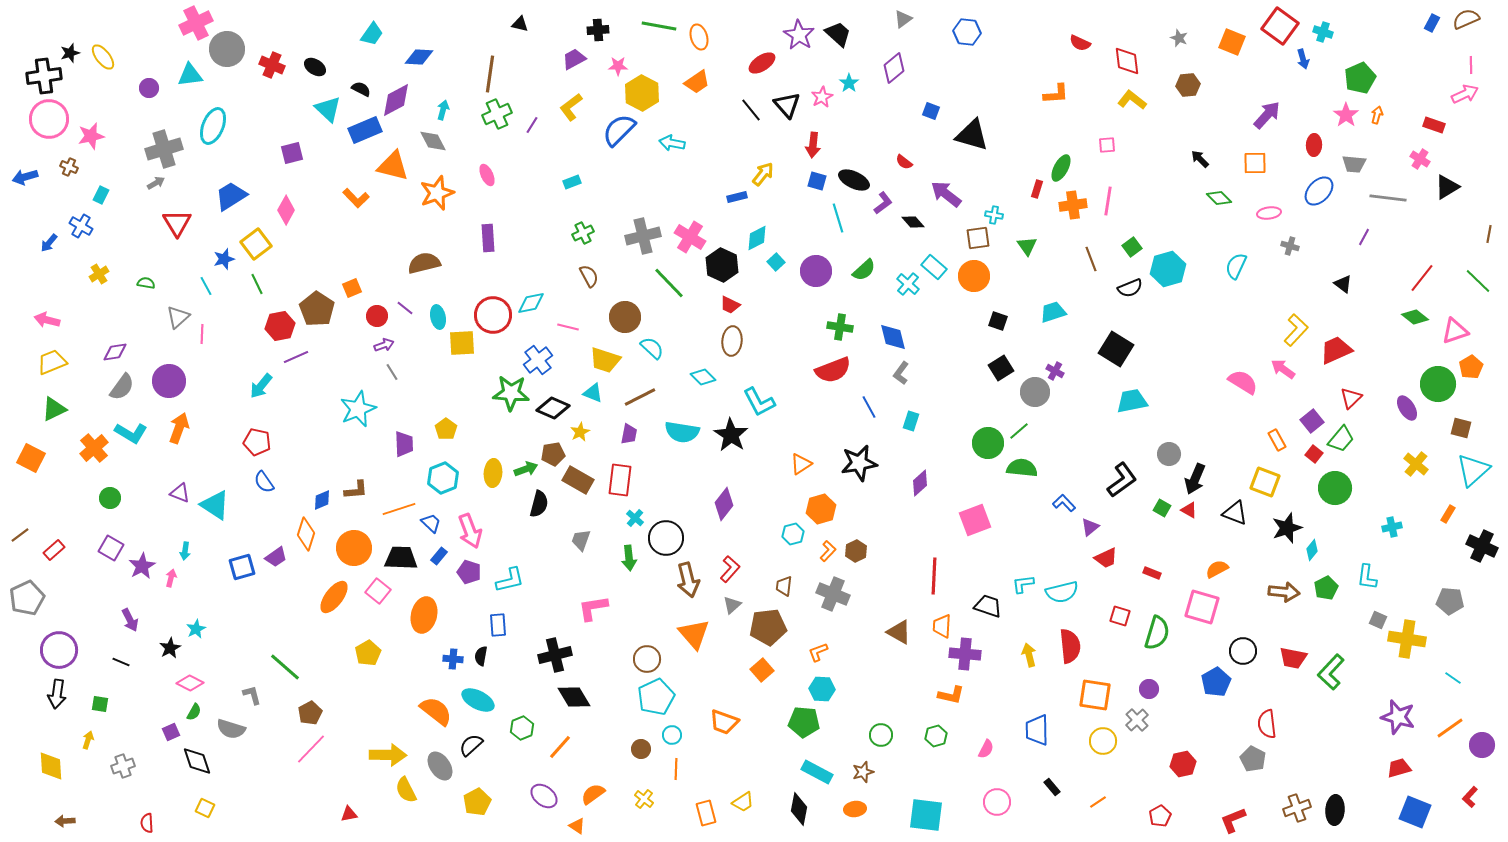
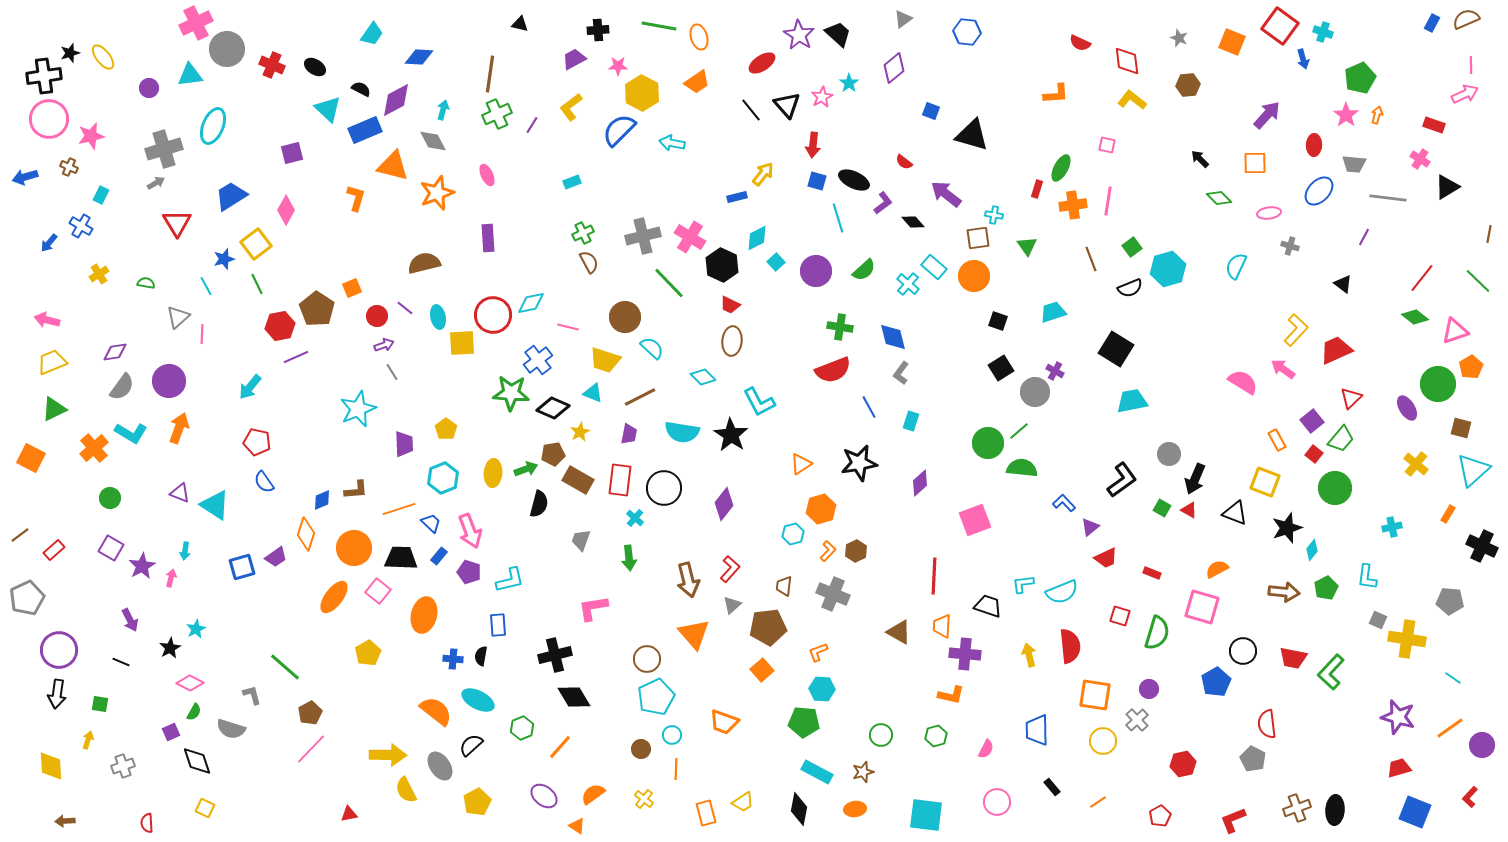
pink square at (1107, 145): rotated 18 degrees clockwise
orange L-shape at (356, 198): rotated 120 degrees counterclockwise
brown semicircle at (589, 276): moved 14 px up
cyan arrow at (261, 386): moved 11 px left, 1 px down
black circle at (666, 538): moved 2 px left, 50 px up
cyan semicircle at (1062, 592): rotated 8 degrees counterclockwise
